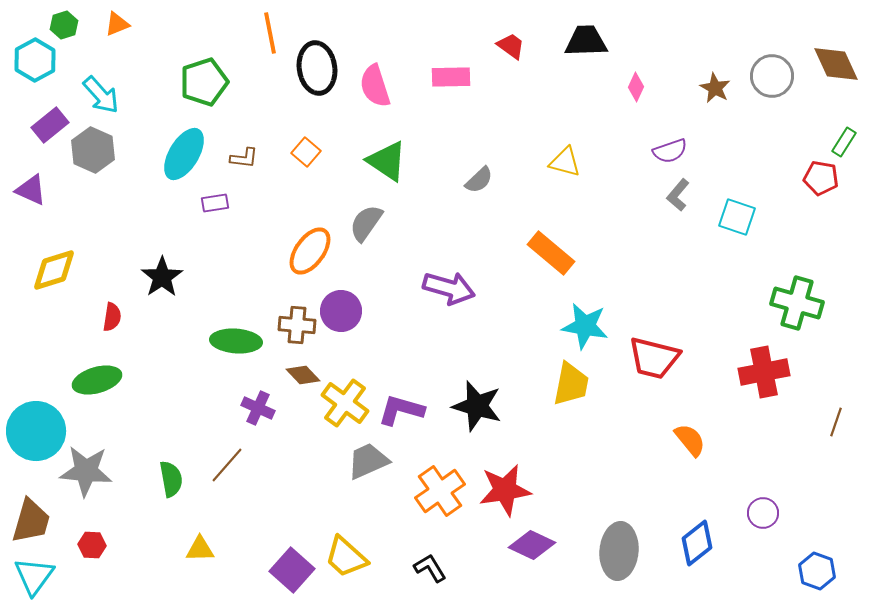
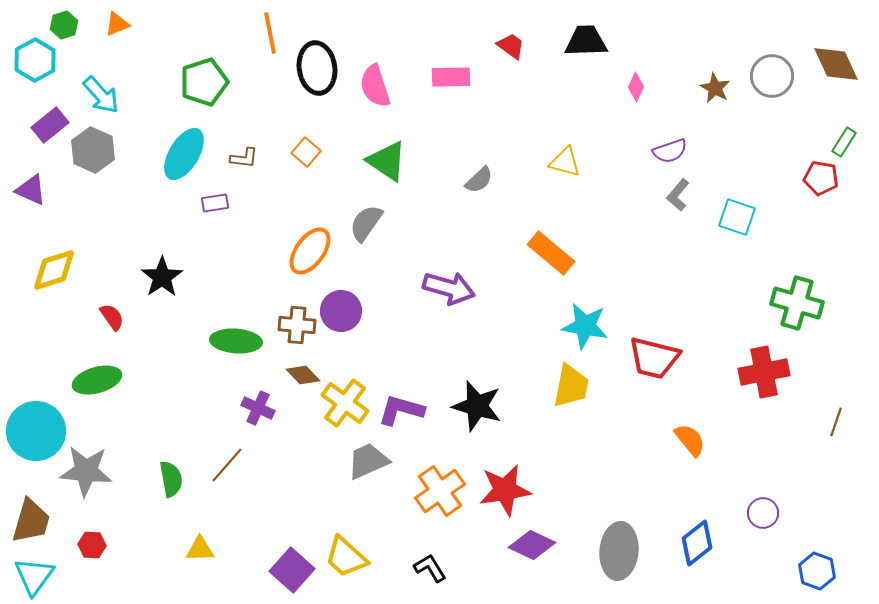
red semicircle at (112, 317): rotated 44 degrees counterclockwise
yellow trapezoid at (571, 384): moved 2 px down
